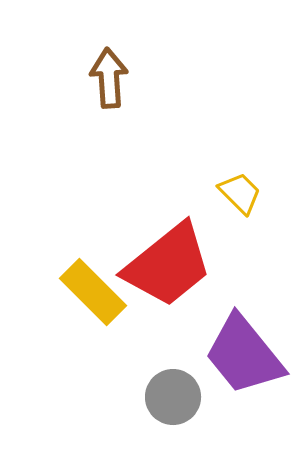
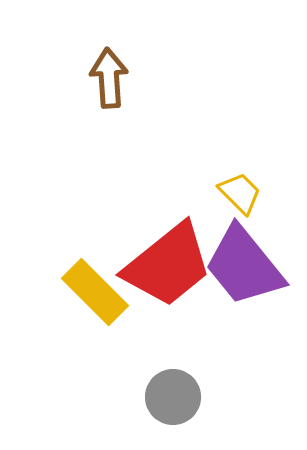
yellow rectangle: moved 2 px right
purple trapezoid: moved 89 px up
